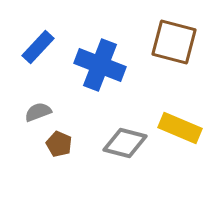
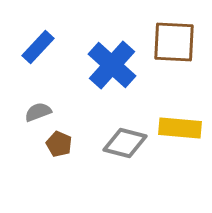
brown square: rotated 12 degrees counterclockwise
blue cross: moved 12 px right; rotated 21 degrees clockwise
yellow rectangle: rotated 18 degrees counterclockwise
